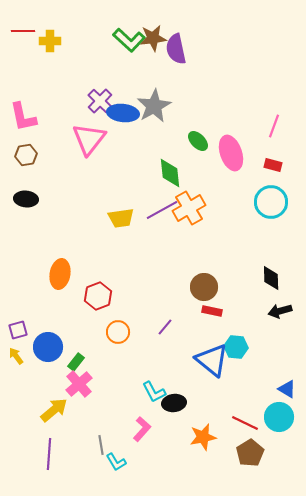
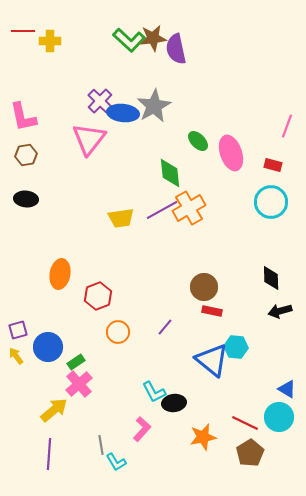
pink line at (274, 126): moved 13 px right
green rectangle at (76, 362): rotated 18 degrees clockwise
